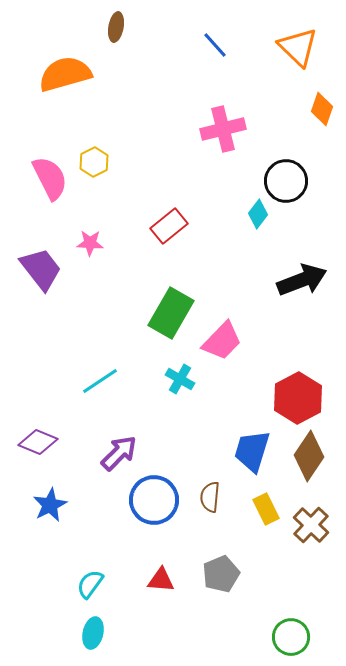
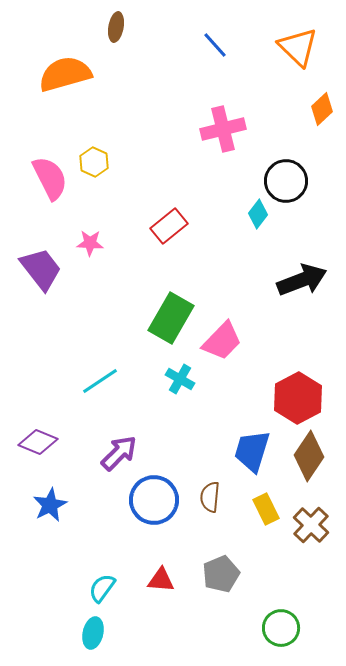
orange diamond: rotated 28 degrees clockwise
yellow hexagon: rotated 8 degrees counterclockwise
green rectangle: moved 5 px down
cyan semicircle: moved 12 px right, 4 px down
green circle: moved 10 px left, 9 px up
